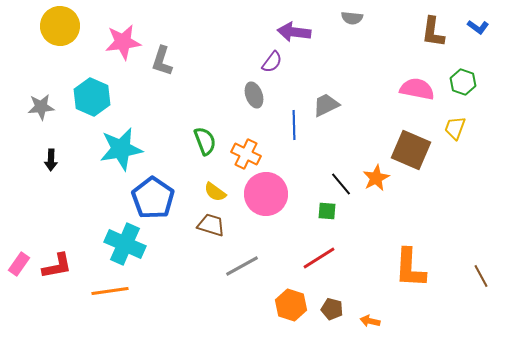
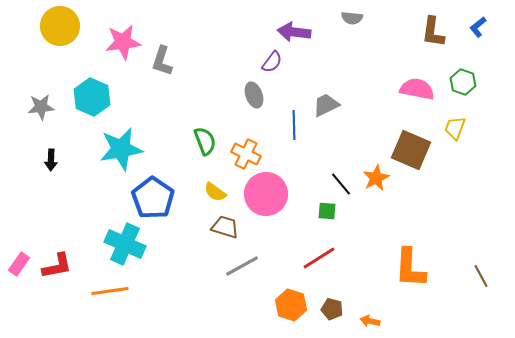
blue L-shape: rotated 105 degrees clockwise
brown trapezoid: moved 14 px right, 2 px down
